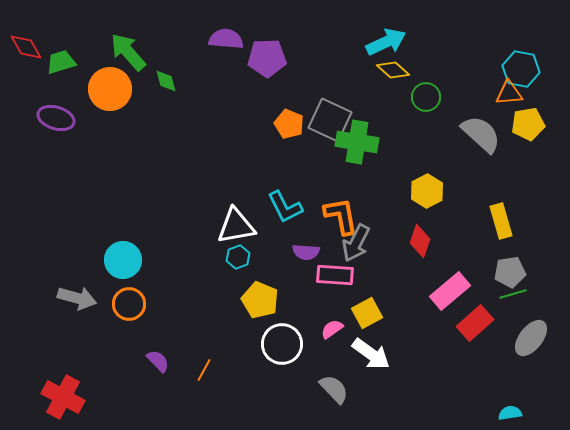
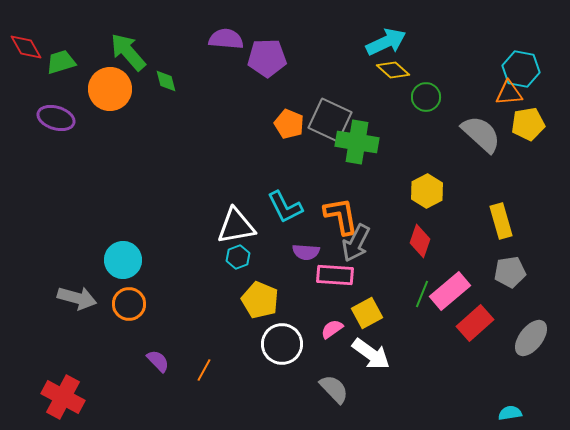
green line at (513, 294): moved 91 px left; rotated 52 degrees counterclockwise
